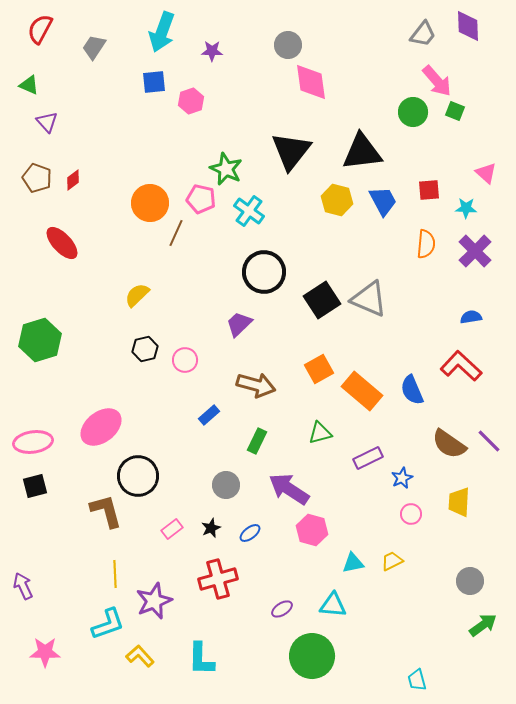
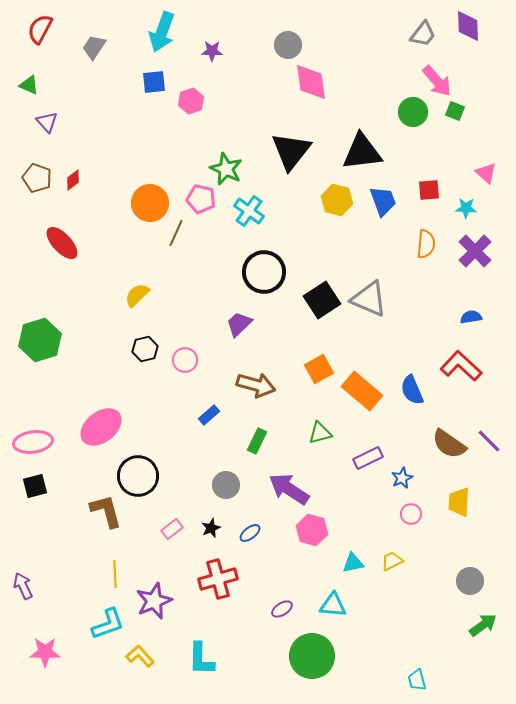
blue trapezoid at (383, 201): rotated 8 degrees clockwise
